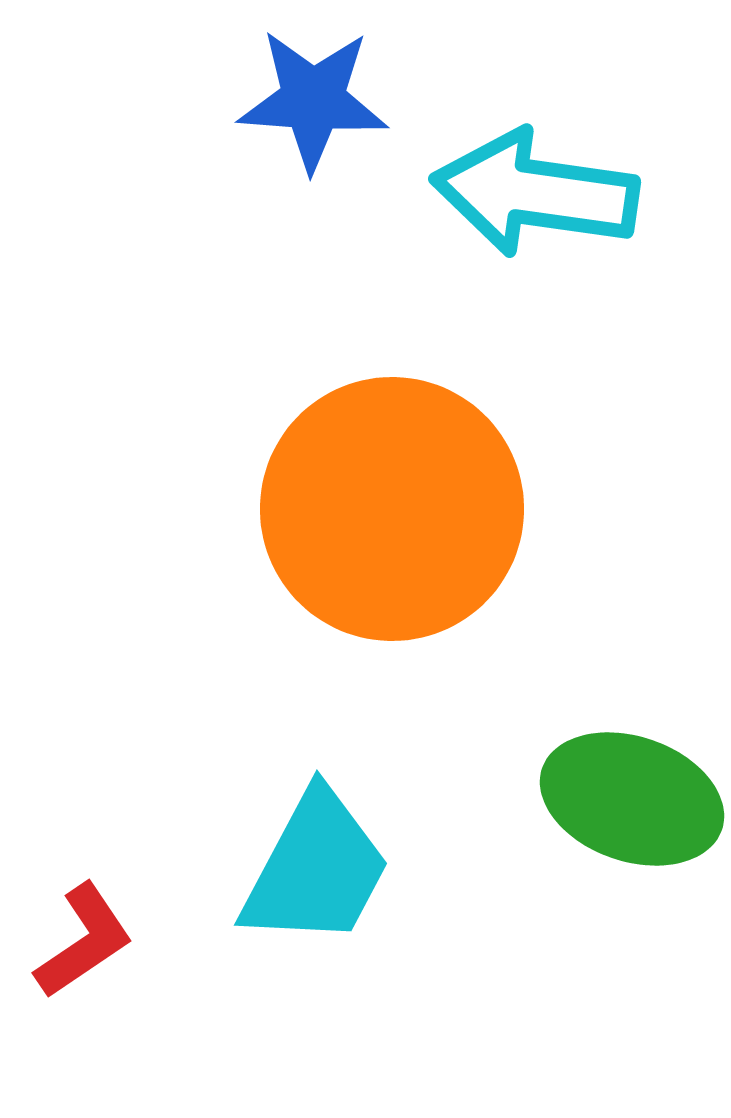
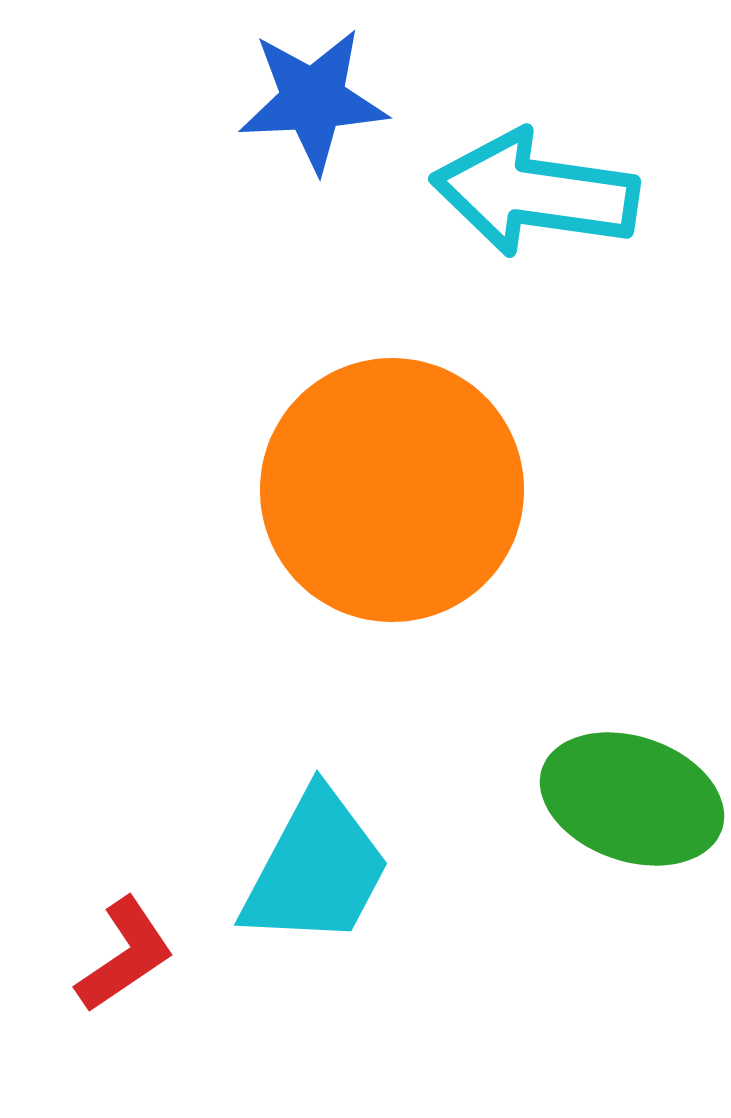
blue star: rotated 7 degrees counterclockwise
orange circle: moved 19 px up
red L-shape: moved 41 px right, 14 px down
